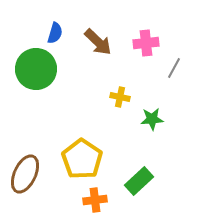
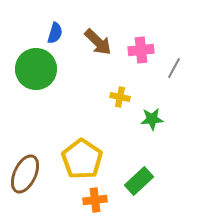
pink cross: moved 5 px left, 7 px down
